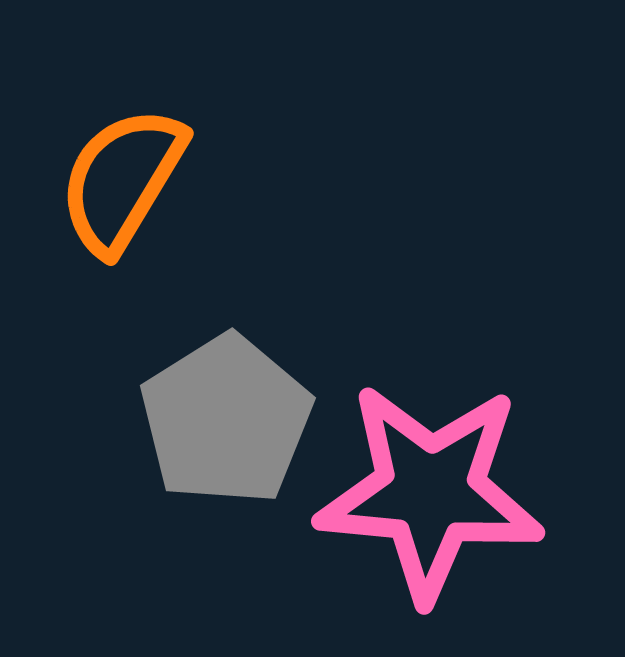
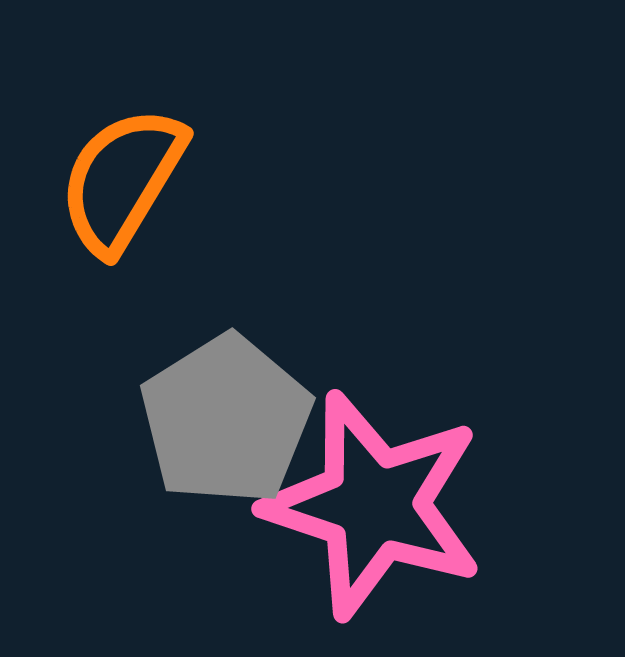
pink star: moved 56 px left, 13 px down; rotated 13 degrees clockwise
